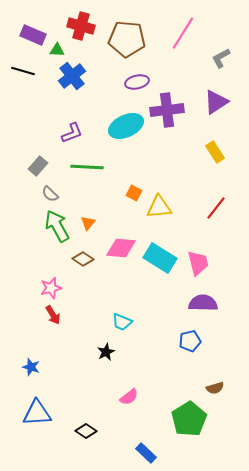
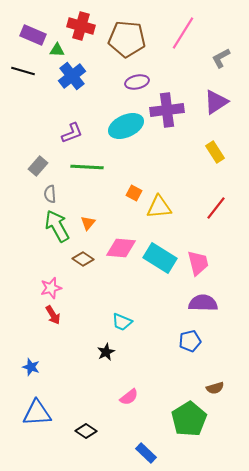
gray semicircle: rotated 42 degrees clockwise
